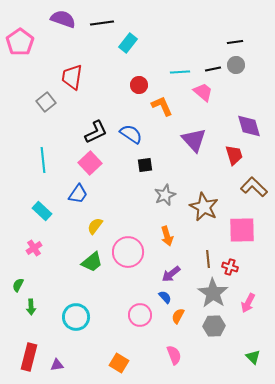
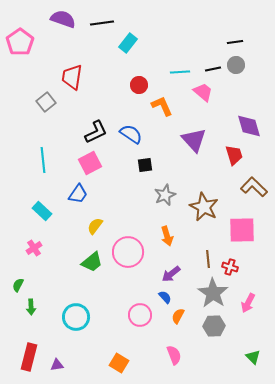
pink square at (90, 163): rotated 15 degrees clockwise
